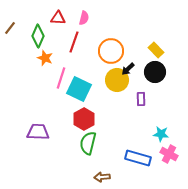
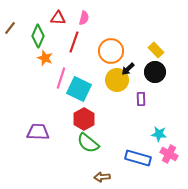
cyan star: moved 2 px left
green semicircle: rotated 65 degrees counterclockwise
